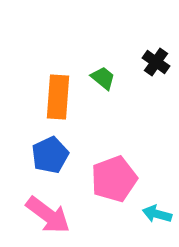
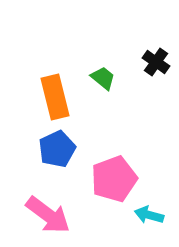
orange rectangle: moved 3 px left; rotated 18 degrees counterclockwise
blue pentagon: moved 7 px right, 6 px up
cyan arrow: moved 8 px left, 1 px down
